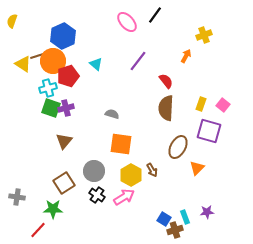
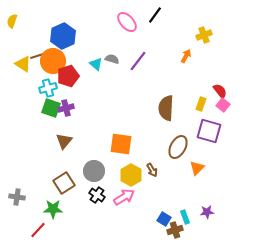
red semicircle: moved 54 px right, 10 px down
gray semicircle: moved 55 px up
